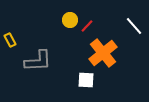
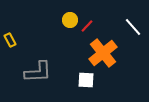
white line: moved 1 px left, 1 px down
gray L-shape: moved 11 px down
